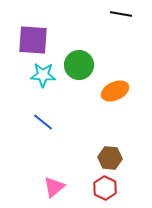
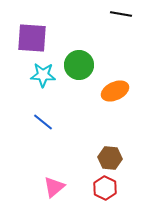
purple square: moved 1 px left, 2 px up
